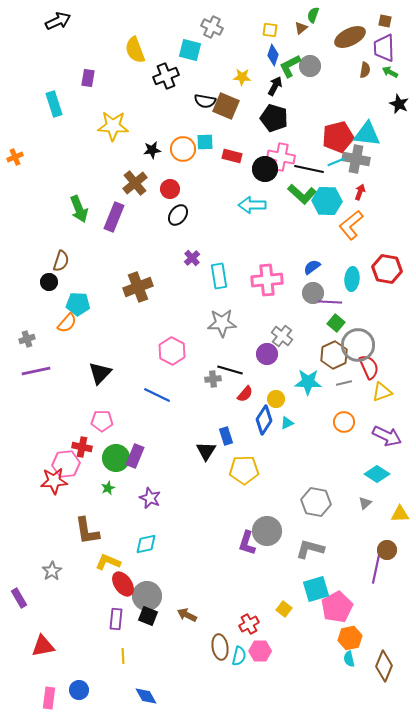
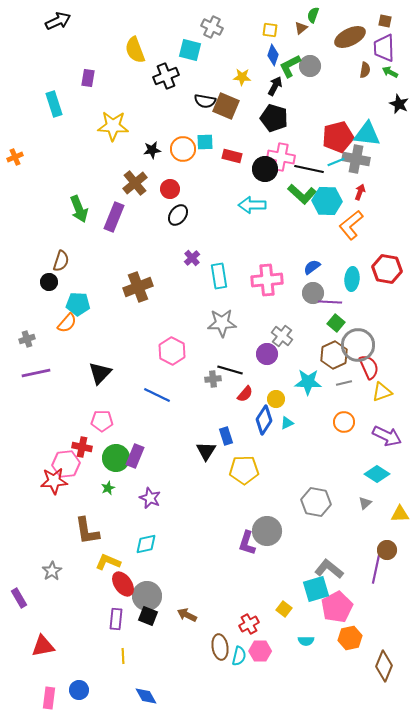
purple line at (36, 371): moved 2 px down
gray L-shape at (310, 549): moved 19 px right, 20 px down; rotated 24 degrees clockwise
cyan semicircle at (349, 659): moved 43 px left, 18 px up; rotated 77 degrees counterclockwise
